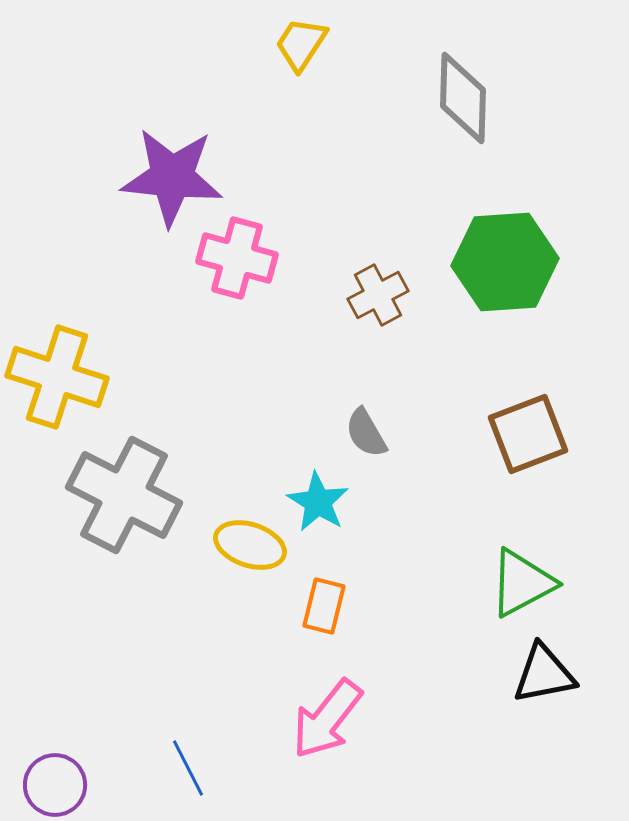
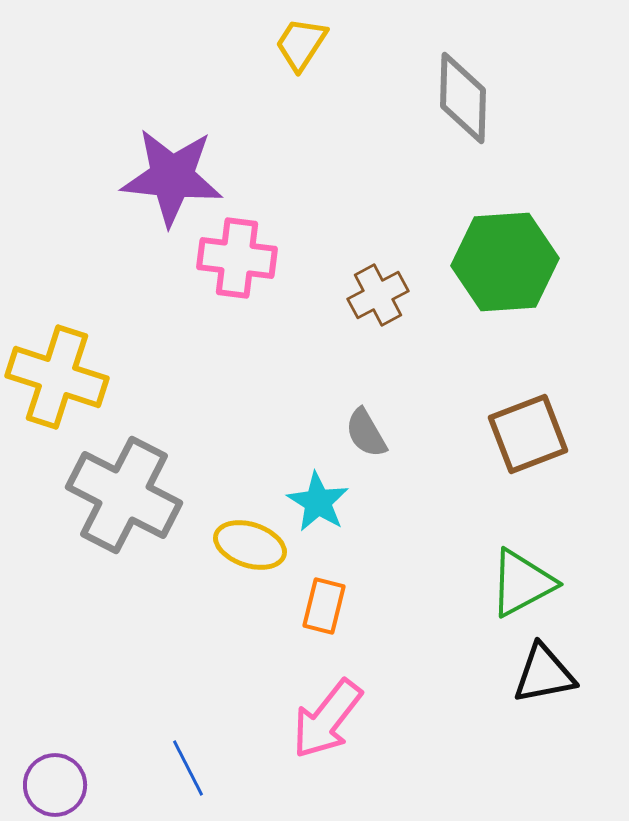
pink cross: rotated 8 degrees counterclockwise
